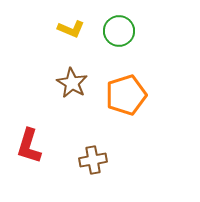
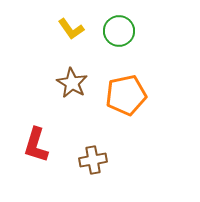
yellow L-shape: rotated 32 degrees clockwise
orange pentagon: rotated 6 degrees clockwise
red L-shape: moved 7 px right, 1 px up
